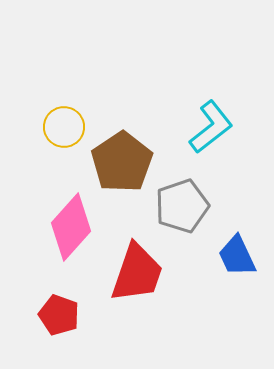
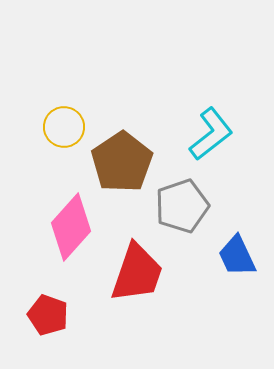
cyan L-shape: moved 7 px down
red pentagon: moved 11 px left
